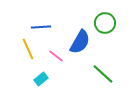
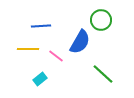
green circle: moved 4 px left, 3 px up
blue line: moved 1 px up
yellow line: rotated 65 degrees counterclockwise
cyan rectangle: moved 1 px left
